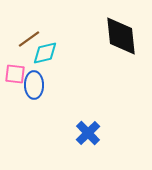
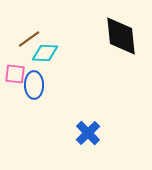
cyan diamond: rotated 16 degrees clockwise
